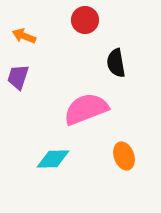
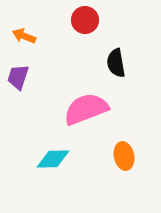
orange ellipse: rotated 8 degrees clockwise
